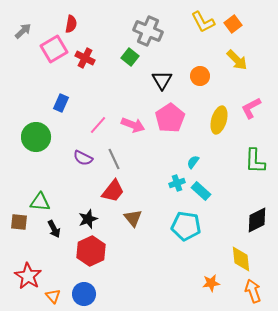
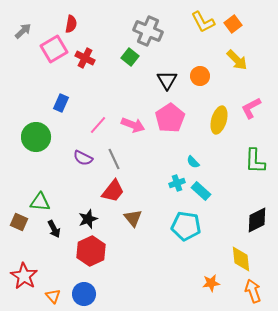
black triangle: moved 5 px right
cyan semicircle: rotated 80 degrees counterclockwise
brown square: rotated 18 degrees clockwise
red star: moved 4 px left
